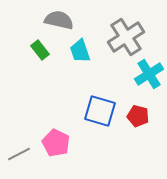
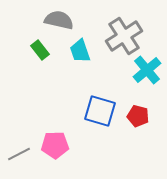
gray cross: moved 2 px left, 1 px up
cyan cross: moved 2 px left, 4 px up; rotated 8 degrees counterclockwise
pink pentagon: moved 1 px left, 2 px down; rotated 28 degrees counterclockwise
